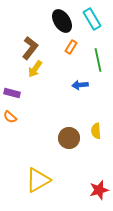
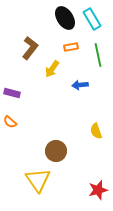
black ellipse: moved 3 px right, 3 px up
orange rectangle: rotated 48 degrees clockwise
green line: moved 5 px up
yellow arrow: moved 17 px right
orange semicircle: moved 5 px down
yellow semicircle: rotated 14 degrees counterclockwise
brown circle: moved 13 px left, 13 px down
yellow triangle: rotated 36 degrees counterclockwise
red star: moved 1 px left
